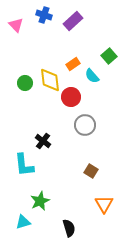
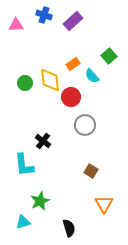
pink triangle: rotated 49 degrees counterclockwise
